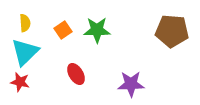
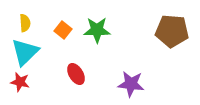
orange square: rotated 18 degrees counterclockwise
purple star: rotated 8 degrees clockwise
